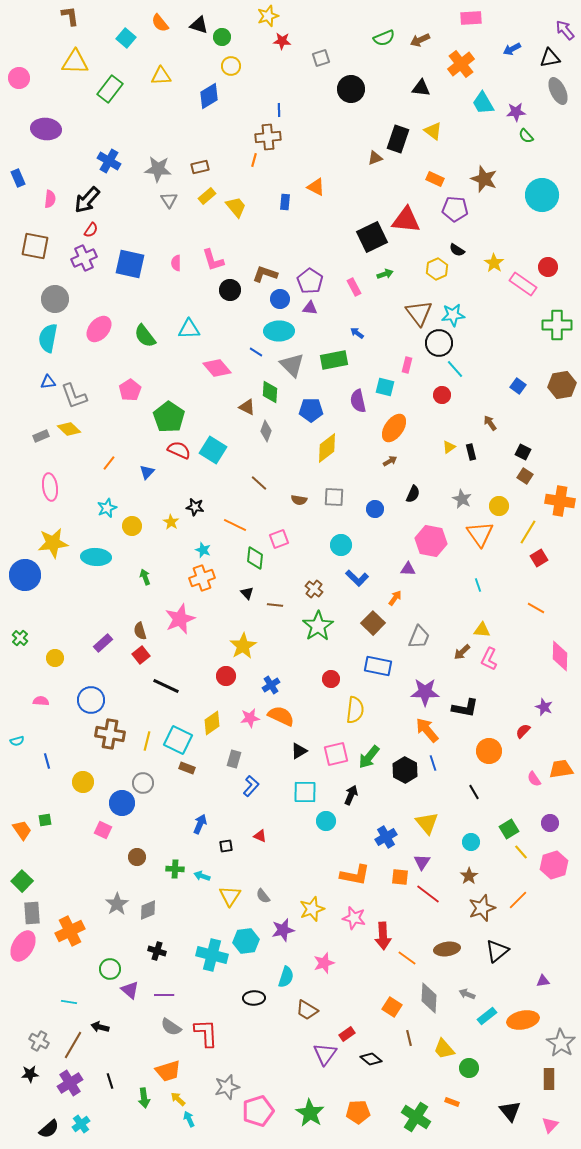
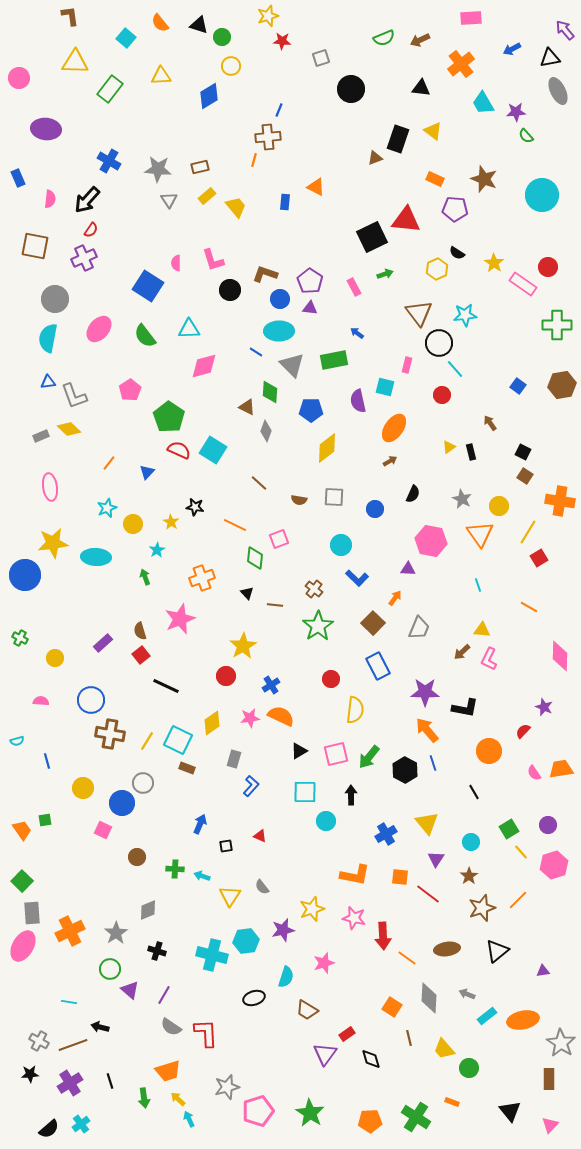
blue line at (279, 110): rotated 24 degrees clockwise
black semicircle at (457, 250): moved 3 px down
blue square at (130, 264): moved 18 px right, 22 px down; rotated 20 degrees clockwise
cyan star at (453, 315): moved 12 px right
pink diamond at (217, 368): moved 13 px left, 2 px up; rotated 64 degrees counterclockwise
yellow circle at (132, 526): moved 1 px right, 2 px up
cyan star at (203, 550): moved 46 px left; rotated 21 degrees clockwise
orange line at (536, 608): moved 7 px left, 1 px up
gray trapezoid at (419, 637): moved 9 px up
green cross at (20, 638): rotated 14 degrees counterclockwise
blue rectangle at (378, 666): rotated 52 degrees clockwise
yellow line at (147, 741): rotated 18 degrees clockwise
pink semicircle at (534, 779): moved 6 px up
yellow circle at (83, 782): moved 6 px down
black arrow at (351, 795): rotated 24 degrees counterclockwise
purple circle at (550, 823): moved 2 px left, 2 px down
blue cross at (386, 837): moved 3 px up
purple triangle at (422, 862): moved 14 px right, 3 px up
gray semicircle at (263, 896): moved 1 px left, 9 px up
gray star at (117, 904): moved 1 px left, 29 px down
purple triangle at (543, 981): moved 10 px up
purple line at (164, 995): rotated 60 degrees counterclockwise
black ellipse at (254, 998): rotated 15 degrees counterclockwise
brown line at (73, 1045): rotated 40 degrees clockwise
black diamond at (371, 1059): rotated 35 degrees clockwise
orange pentagon at (358, 1112): moved 12 px right, 9 px down
